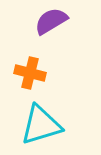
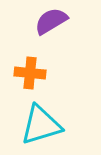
orange cross: rotated 8 degrees counterclockwise
